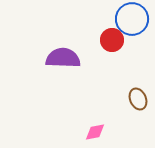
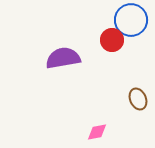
blue circle: moved 1 px left, 1 px down
purple semicircle: rotated 12 degrees counterclockwise
pink diamond: moved 2 px right
